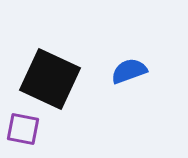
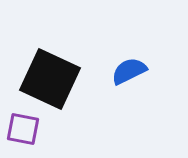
blue semicircle: rotated 6 degrees counterclockwise
